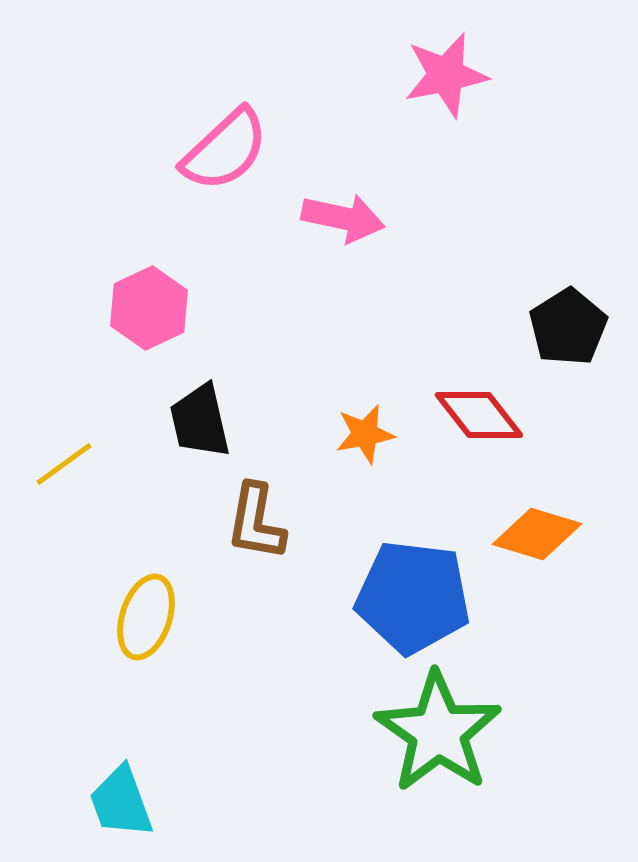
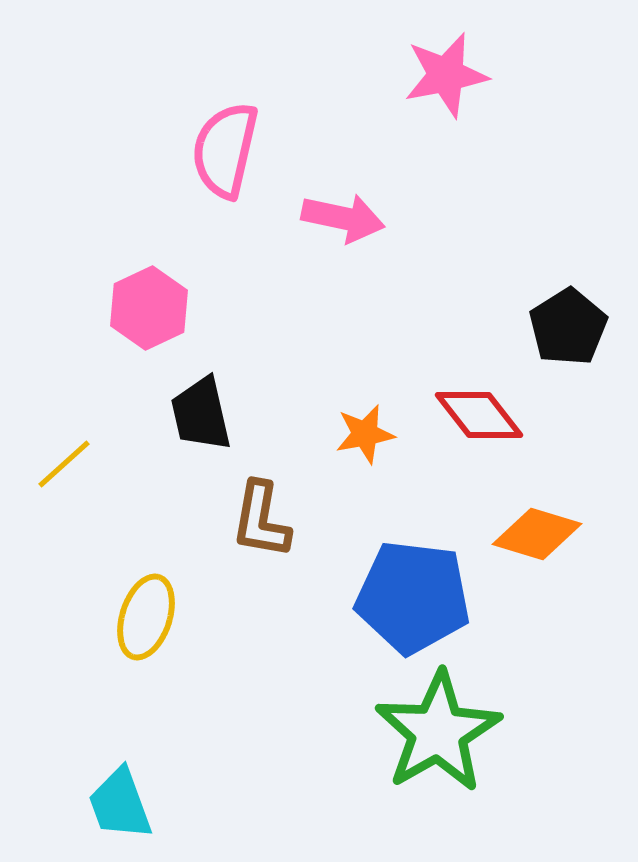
pink semicircle: rotated 146 degrees clockwise
black trapezoid: moved 1 px right, 7 px up
yellow line: rotated 6 degrees counterclockwise
brown L-shape: moved 5 px right, 2 px up
green star: rotated 7 degrees clockwise
cyan trapezoid: moved 1 px left, 2 px down
